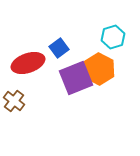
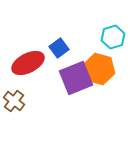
red ellipse: rotated 8 degrees counterclockwise
orange hexagon: rotated 12 degrees counterclockwise
